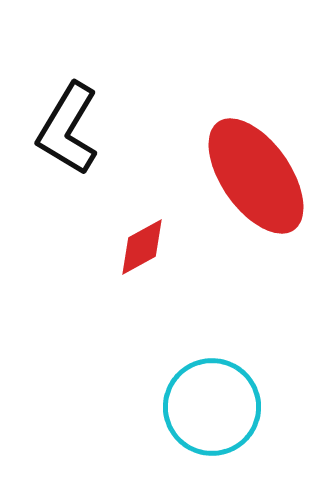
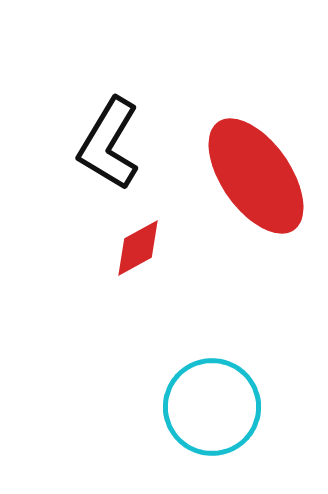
black L-shape: moved 41 px right, 15 px down
red diamond: moved 4 px left, 1 px down
